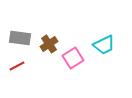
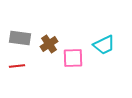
pink square: rotated 30 degrees clockwise
red line: rotated 21 degrees clockwise
